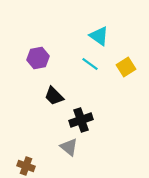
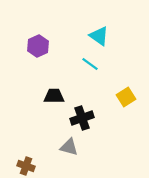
purple hexagon: moved 12 px up; rotated 15 degrees counterclockwise
yellow square: moved 30 px down
black trapezoid: rotated 135 degrees clockwise
black cross: moved 1 px right, 2 px up
gray triangle: rotated 24 degrees counterclockwise
